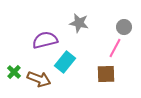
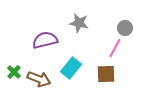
gray circle: moved 1 px right, 1 px down
cyan rectangle: moved 6 px right, 6 px down
